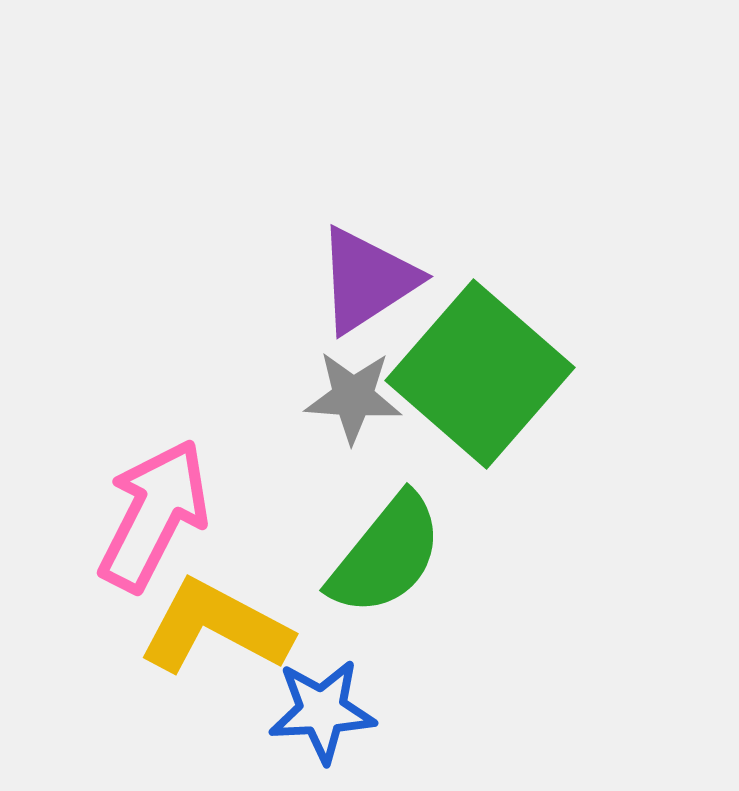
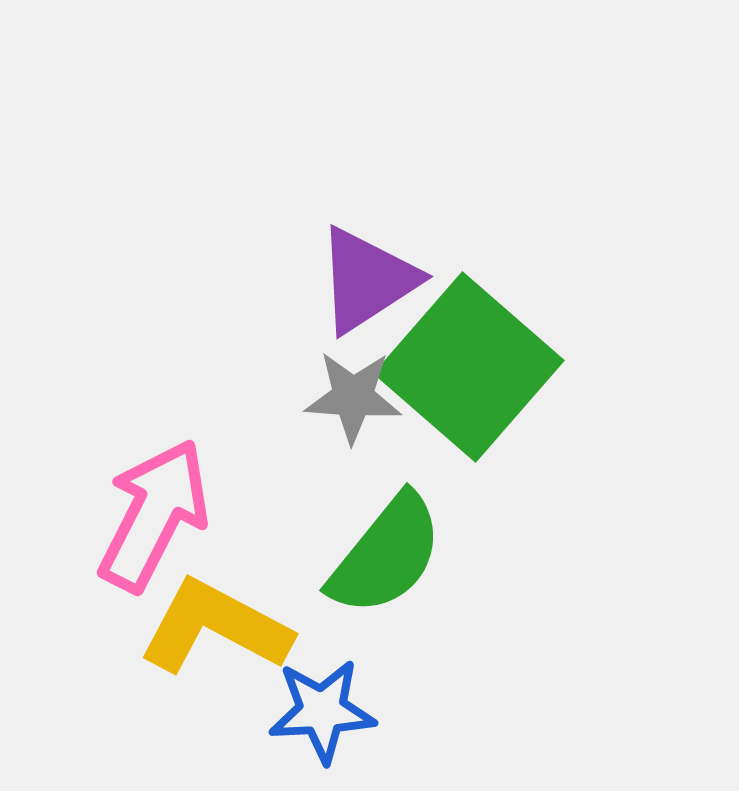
green square: moved 11 px left, 7 px up
